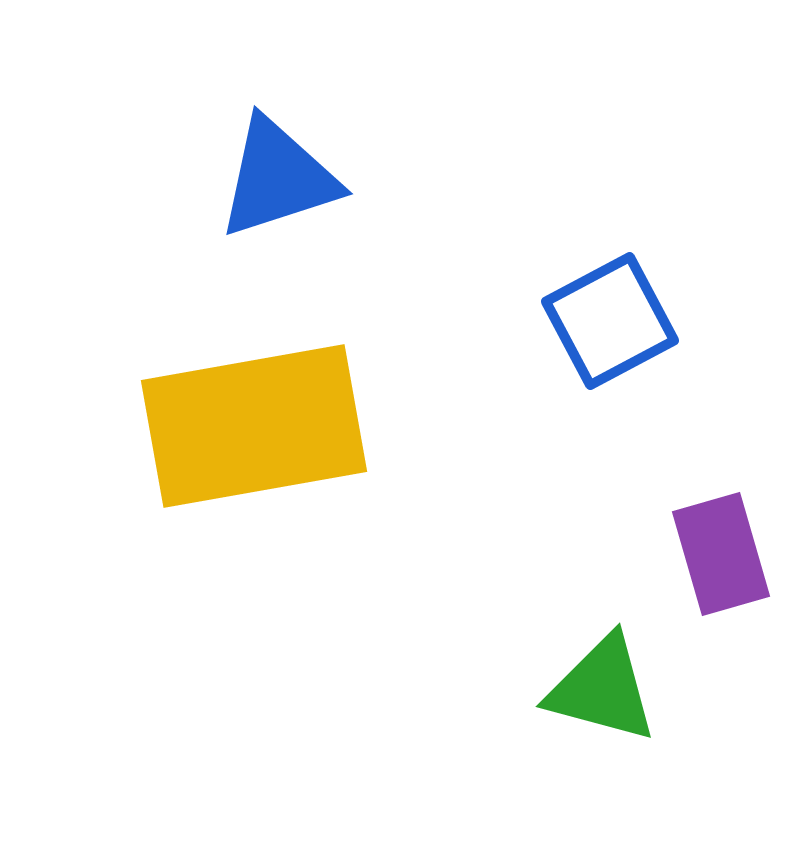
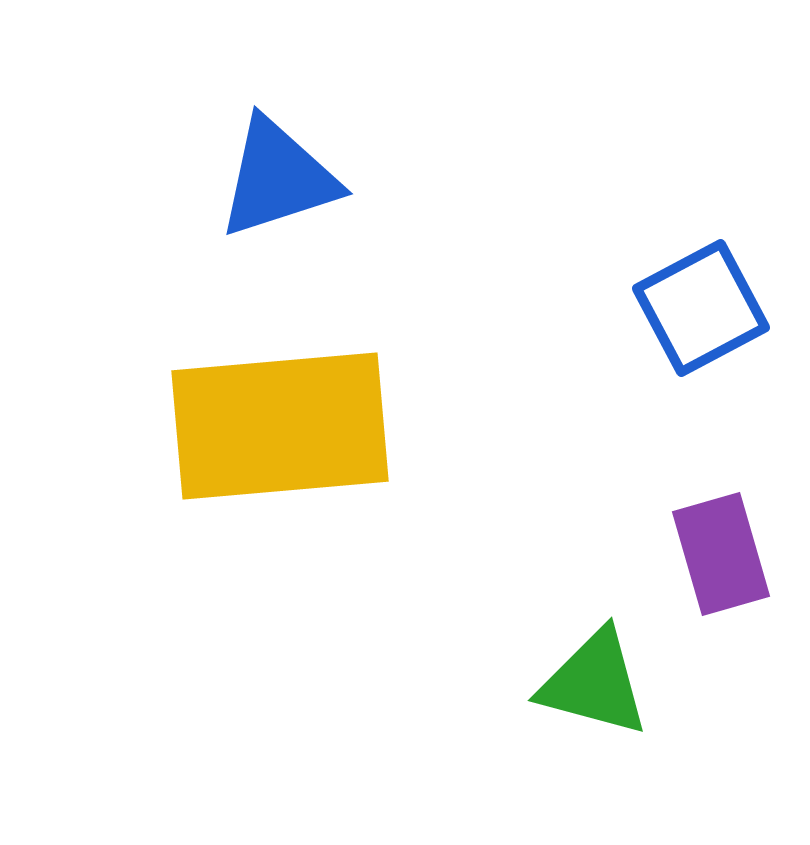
blue square: moved 91 px right, 13 px up
yellow rectangle: moved 26 px right; rotated 5 degrees clockwise
green triangle: moved 8 px left, 6 px up
